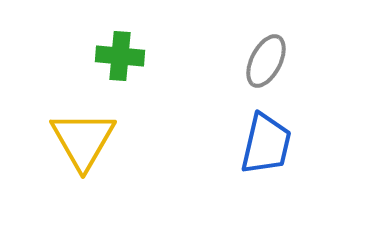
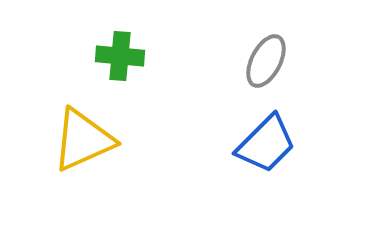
yellow triangle: rotated 36 degrees clockwise
blue trapezoid: rotated 32 degrees clockwise
